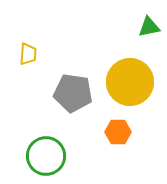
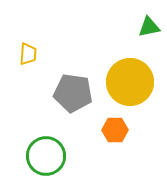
orange hexagon: moved 3 px left, 2 px up
